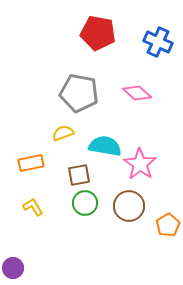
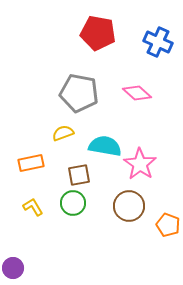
green circle: moved 12 px left
orange pentagon: rotated 20 degrees counterclockwise
